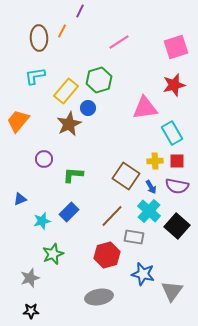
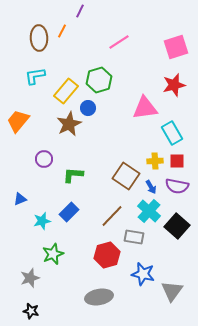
black star: rotated 14 degrees clockwise
